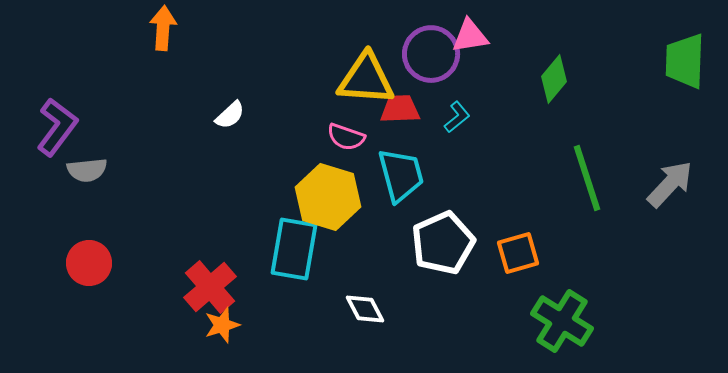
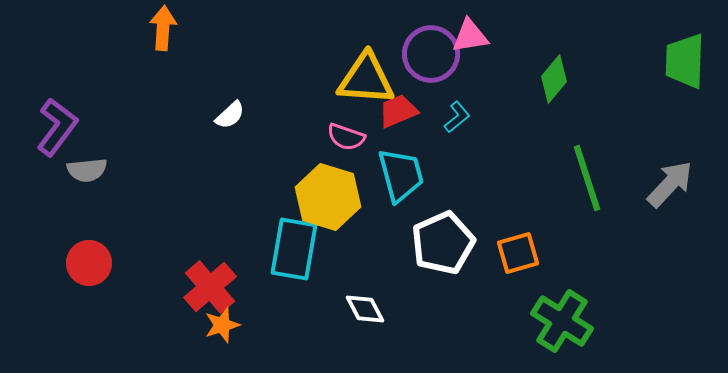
red trapezoid: moved 2 px left, 2 px down; rotated 21 degrees counterclockwise
